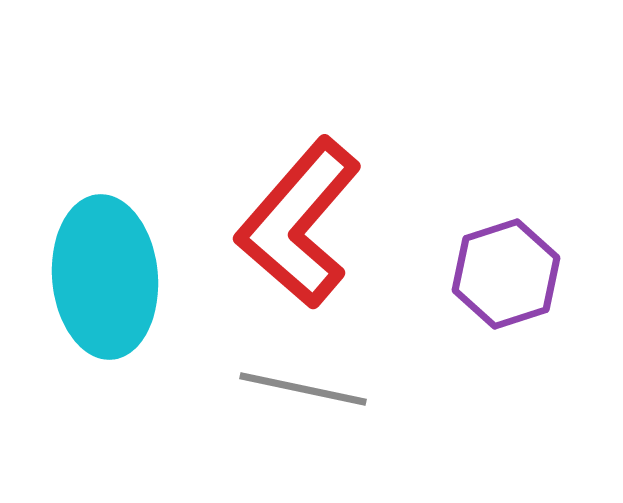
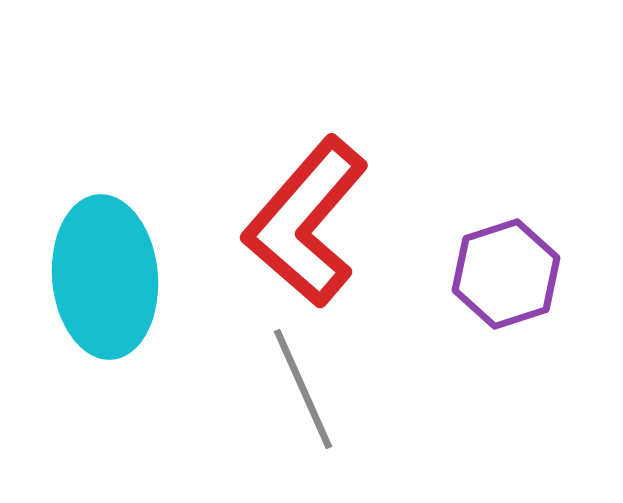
red L-shape: moved 7 px right, 1 px up
gray line: rotated 54 degrees clockwise
